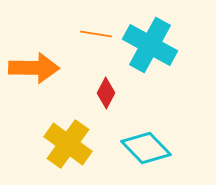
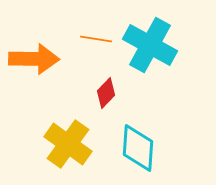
orange line: moved 5 px down
orange arrow: moved 9 px up
red diamond: rotated 16 degrees clockwise
cyan diamond: moved 8 px left; rotated 48 degrees clockwise
